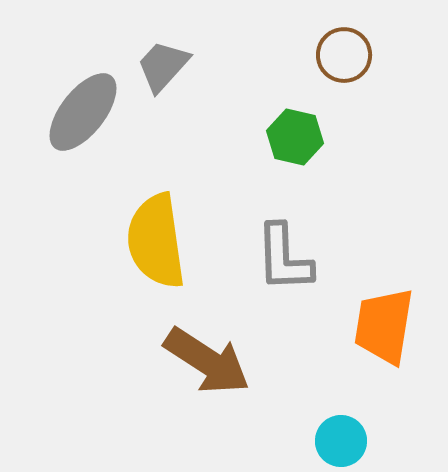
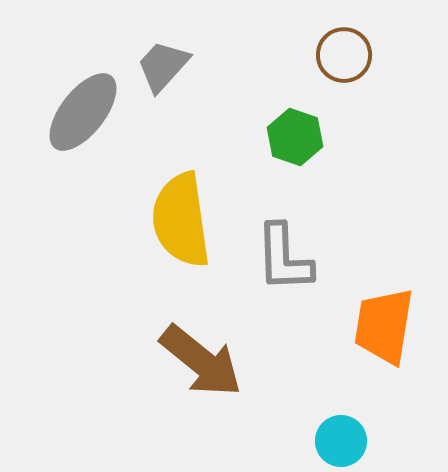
green hexagon: rotated 6 degrees clockwise
yellow semicircle: moved 25 px right, 21 px up
brown arrow: moved 6 px left; rotated 6 degrees clockwise
